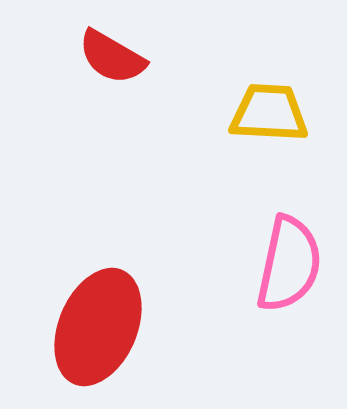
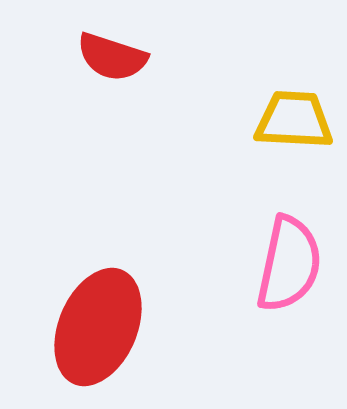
red semicircle: rotated 12 degrees counterclockwise
yellow trapezoid: moved 25 px right, 7 px down
